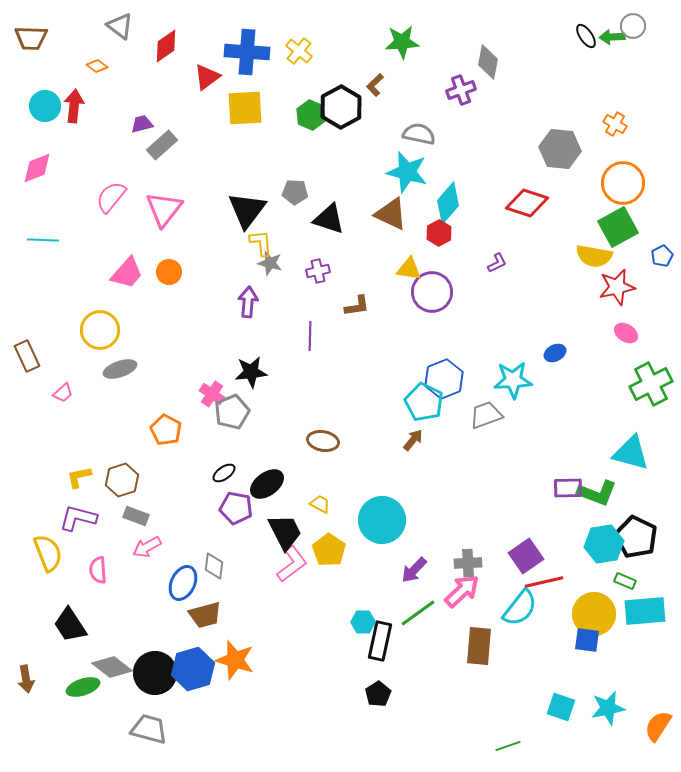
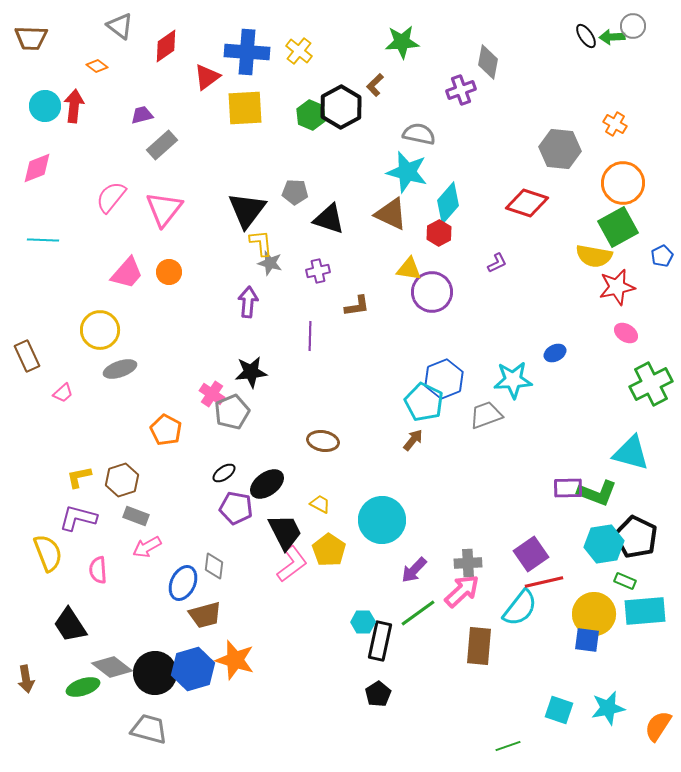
purple trapezoid at (142, 124): moved 9 px up
purple square at (526, 556): moved 5 px right, 2 px up
cyan square at (561, 707): moved 2 px left, 3 px down
